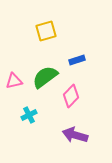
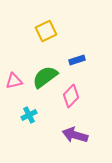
yellow square: rotated 10 degrees counterclockwise
